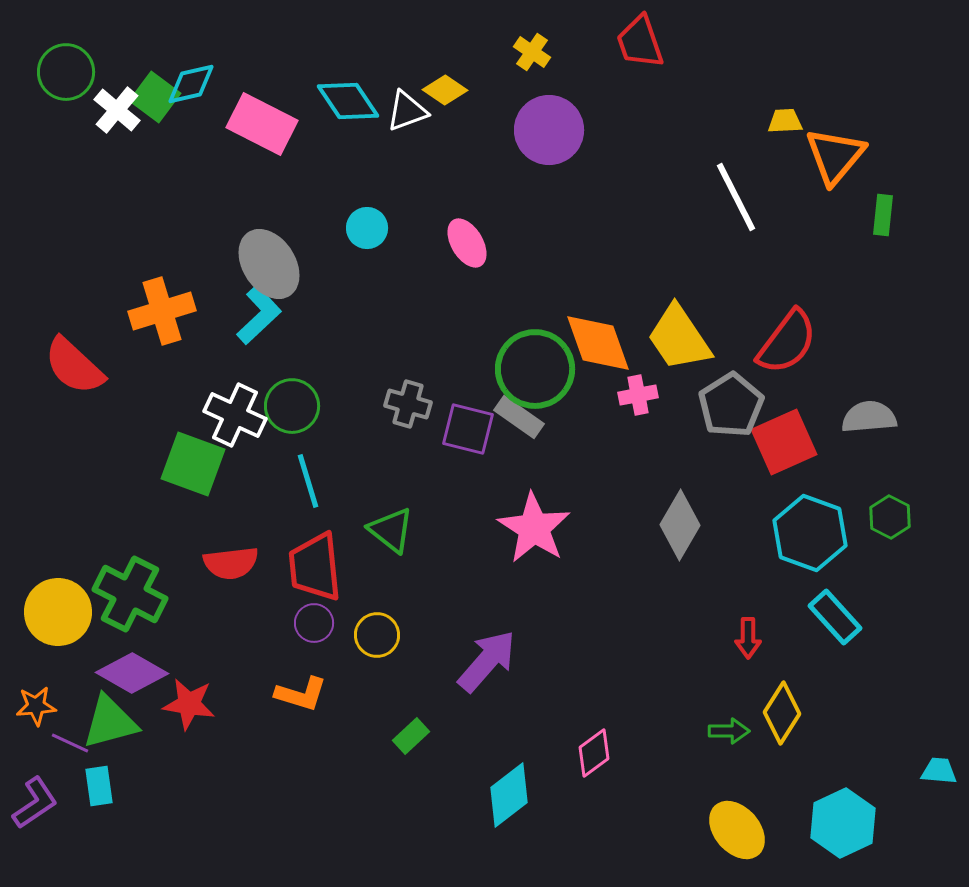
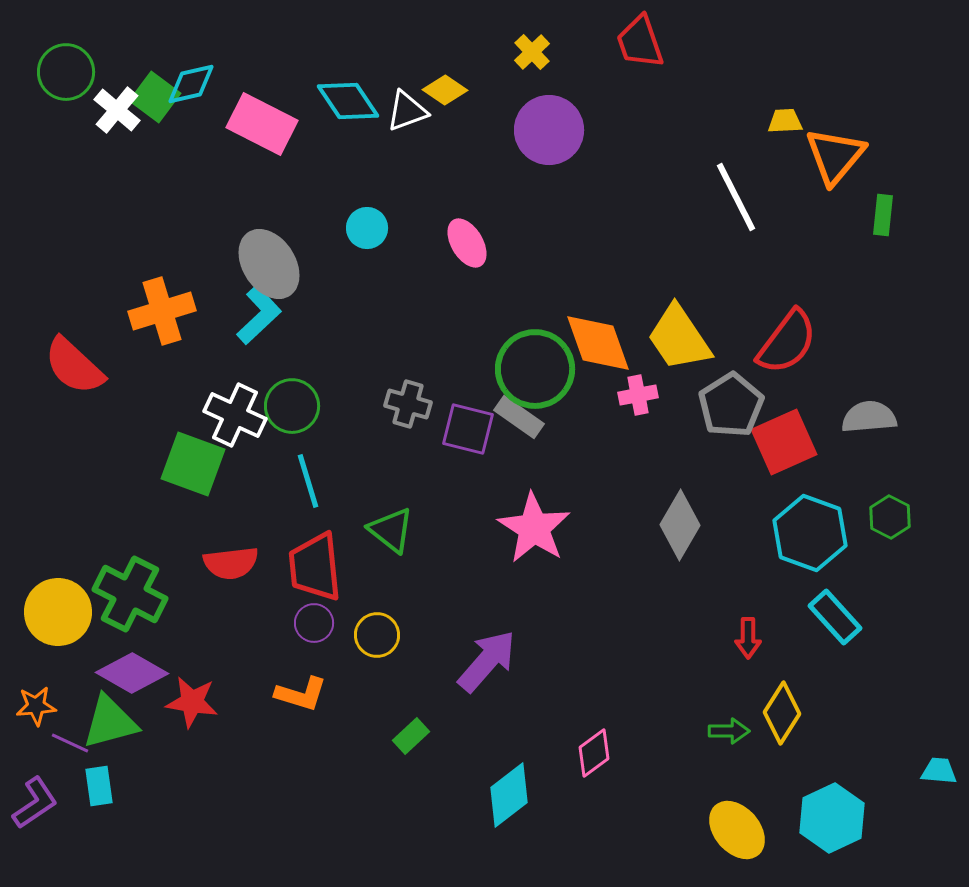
yellow cross at (532, 52): rotated 12 degrees clockwise
red star at (189, 704): moved 3 px right, 2 px up
cyan hexagon at (843, 823): moved 11 px left, 5 px up
